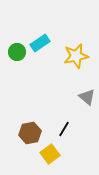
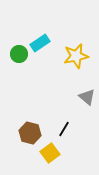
green circle: moved 2 px right, 2 px down
brown hexagon: rotated 25 degrees clockwise
yellow square: moved 1 px up
